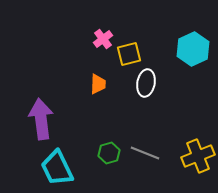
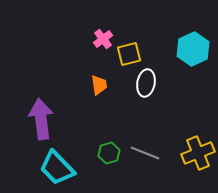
orange trapezoid: moved 1 px right, 1 px down; rotated 10 degrees counterclockwise
yellow cross: moved 3 px up
cyan trapezoid: rotated 18 degrees counterclockwise
